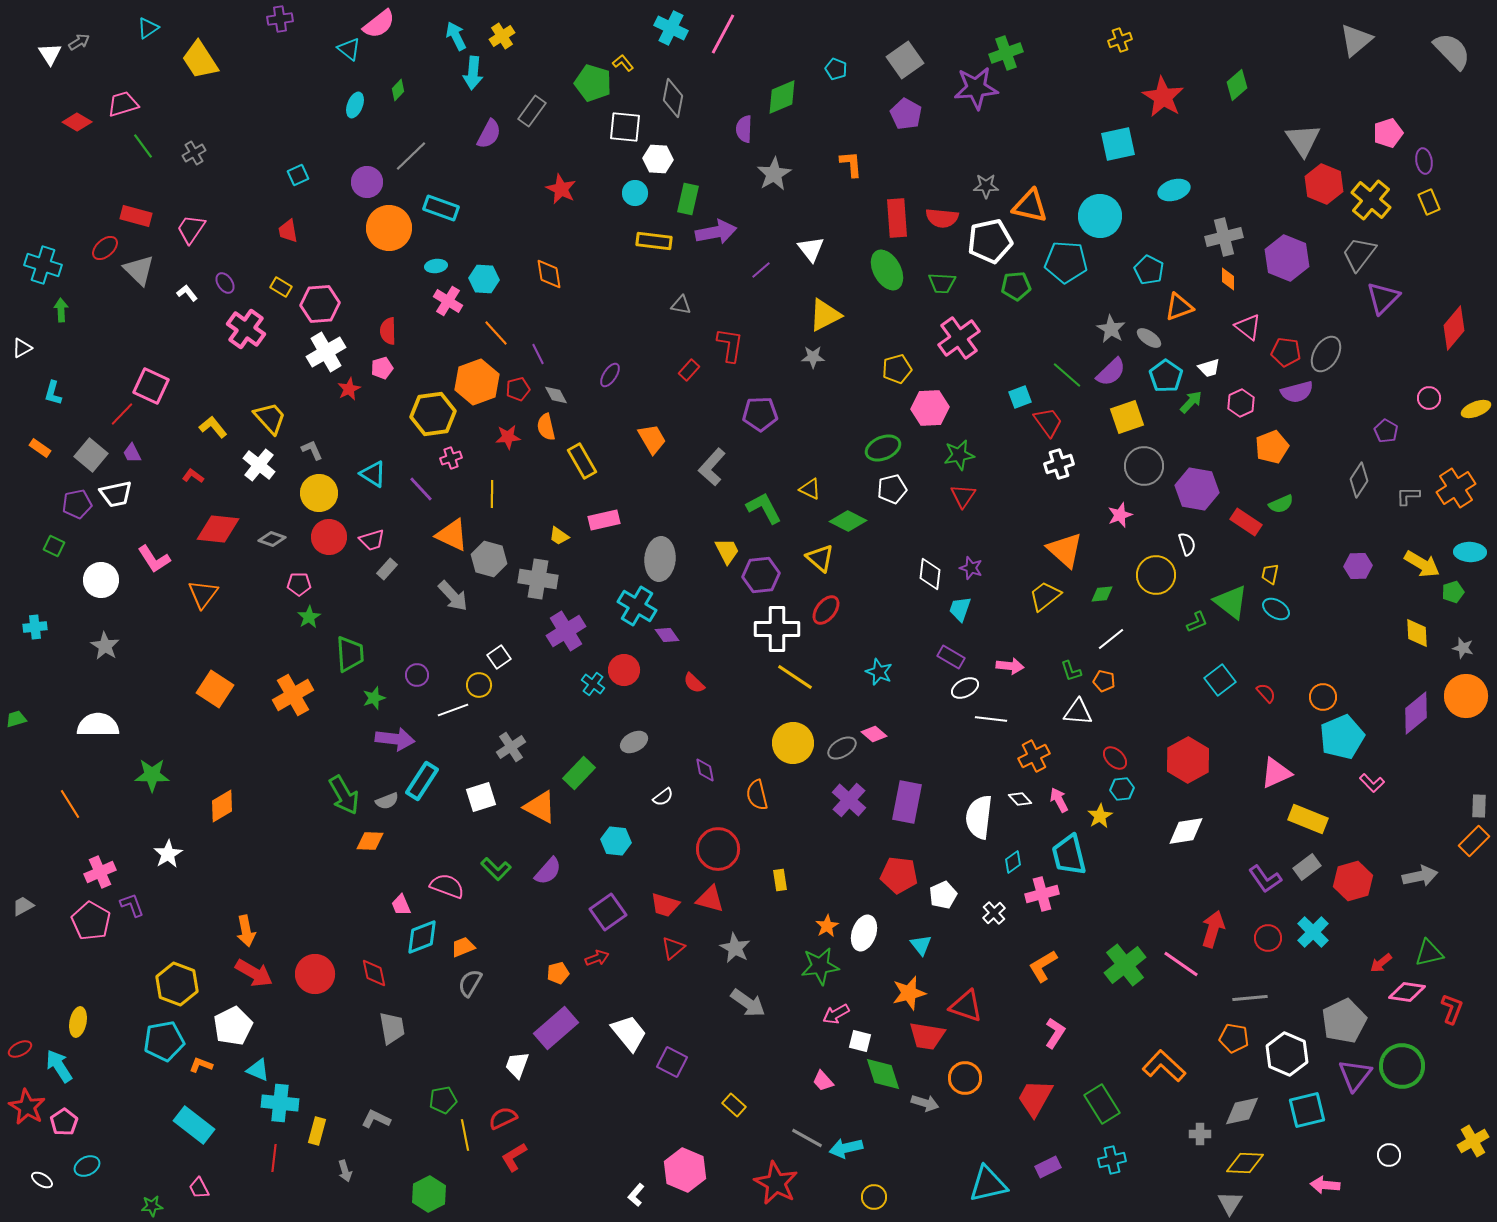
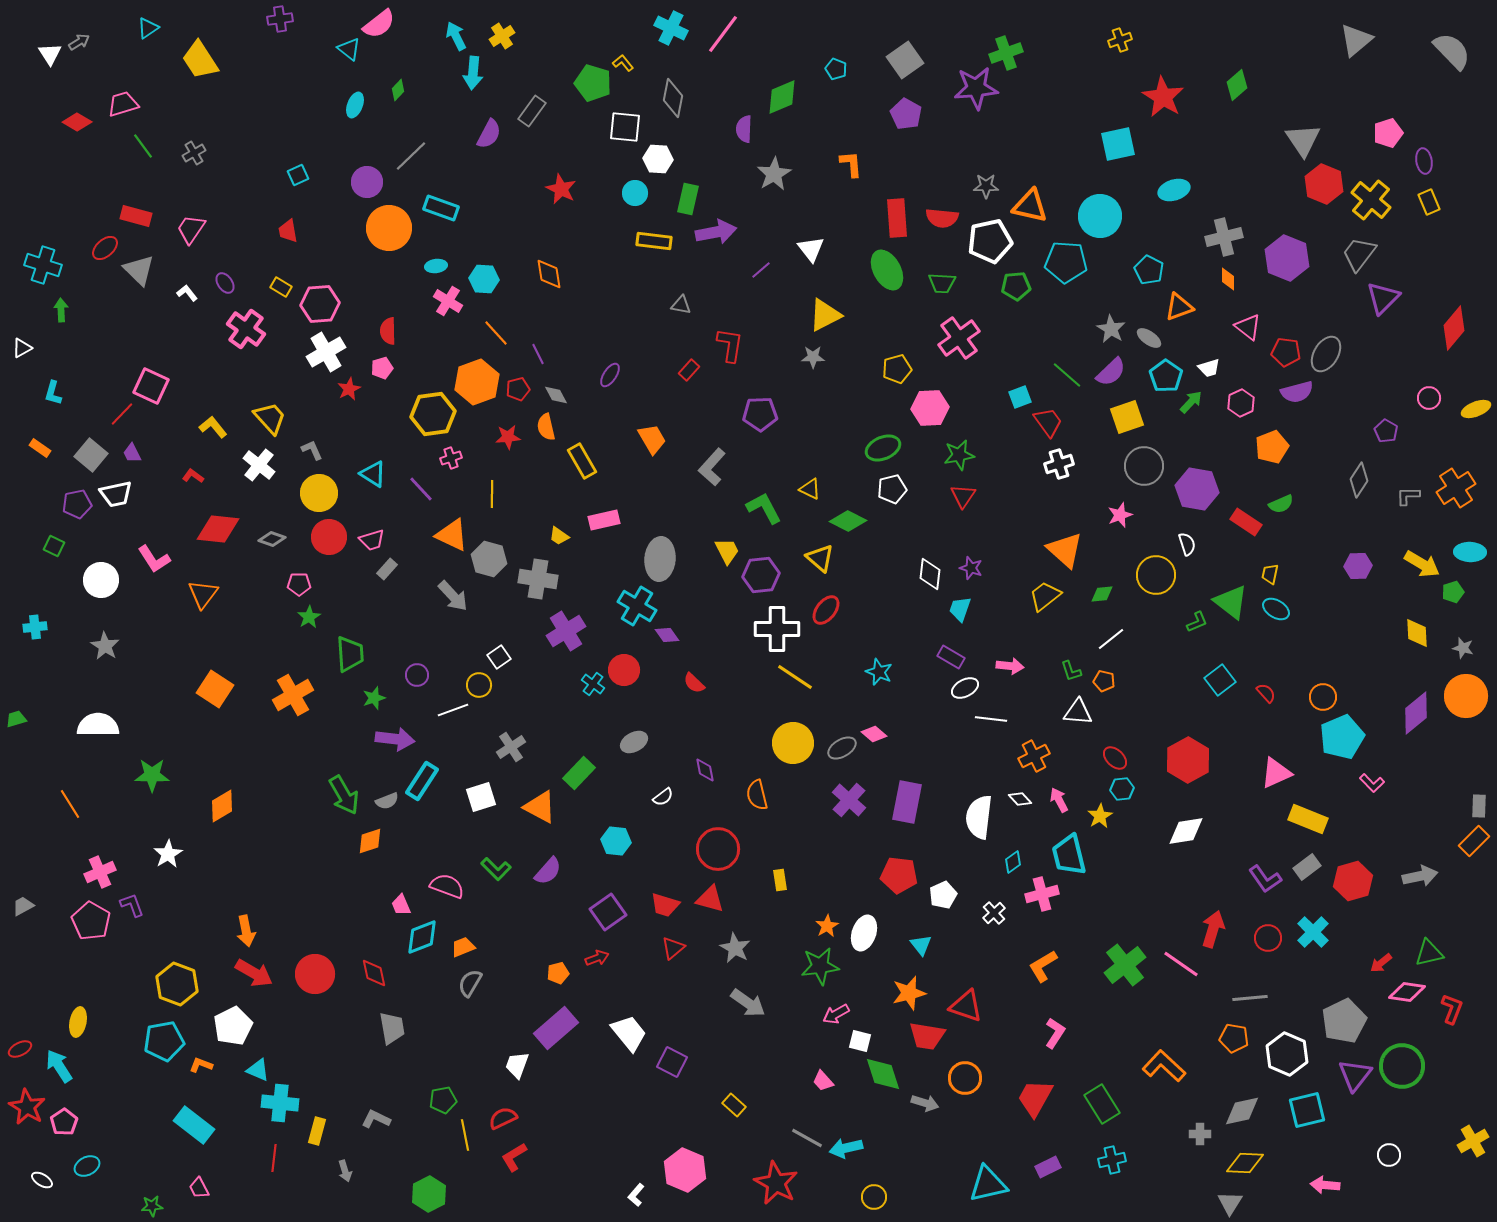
pink line at (723, 34): rotated 9 degrees clockwise
orange diamond at (370, 841): rotated 20 degrees counterclockwise
